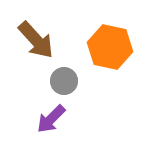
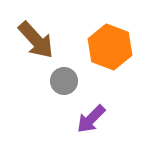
orange hexagon: rotated 9 degrees clockwise
purple arrow: moved 40 px right
